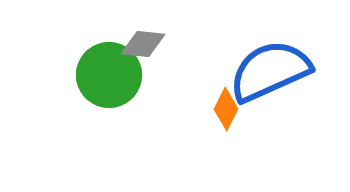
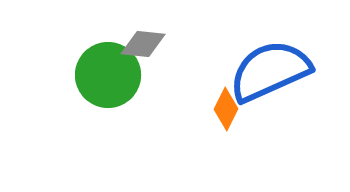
green circle: moved 1 px left
